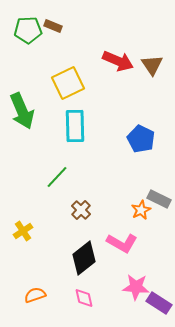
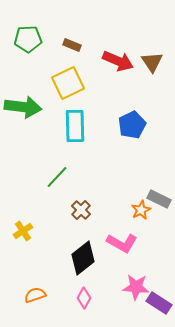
brown rectangle: moved 19 px right, 19 px down
green pentagon: moved 9 px down
brown triangle: moved 3 px up
green arrow: moved 1 px right, 4 px up; rotated 60 degrees counterclockwise
blue pentagon: moved 9 px left, 14 px up; rotated 20 degrees clockwise
black diamond: moved 1 px left
pink diamond: rotated 40 degrees clockwise
